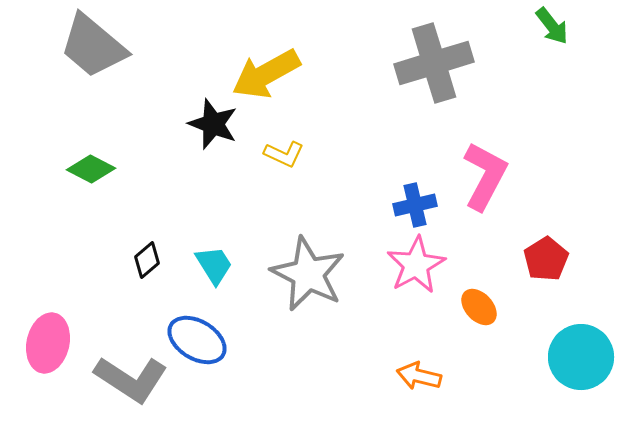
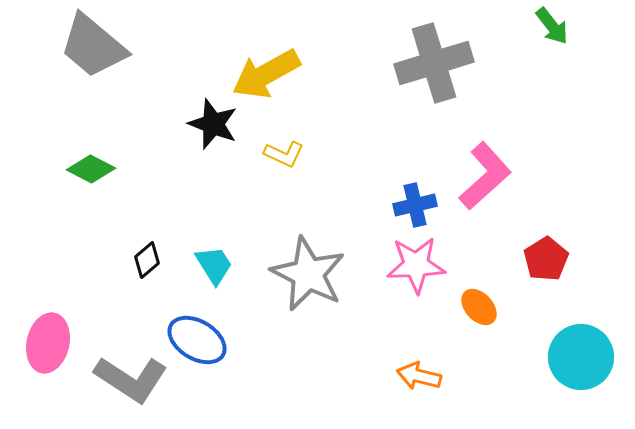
pink L-shape: rotated 20 degrees clockwise
pink star: rotated 26 degrees clockwise
